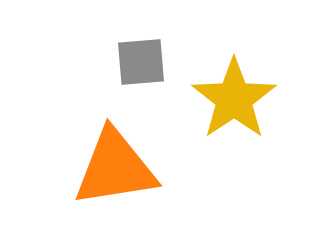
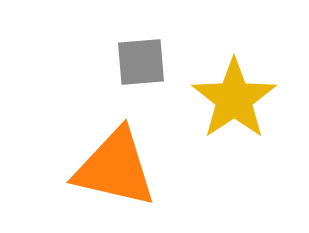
orange triangle: rotated 22 degrees clockwise
